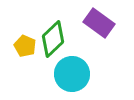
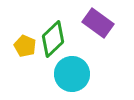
purple rectangle: moved 1 px left
